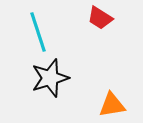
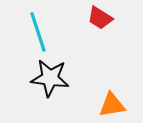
black star: rotated 24 degrees clockwise
